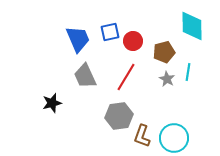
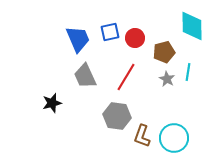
red circle: moved 2 px right, 3 px up
gray hexagon: moved 2 px left; rotated 16 degrees clockwise
